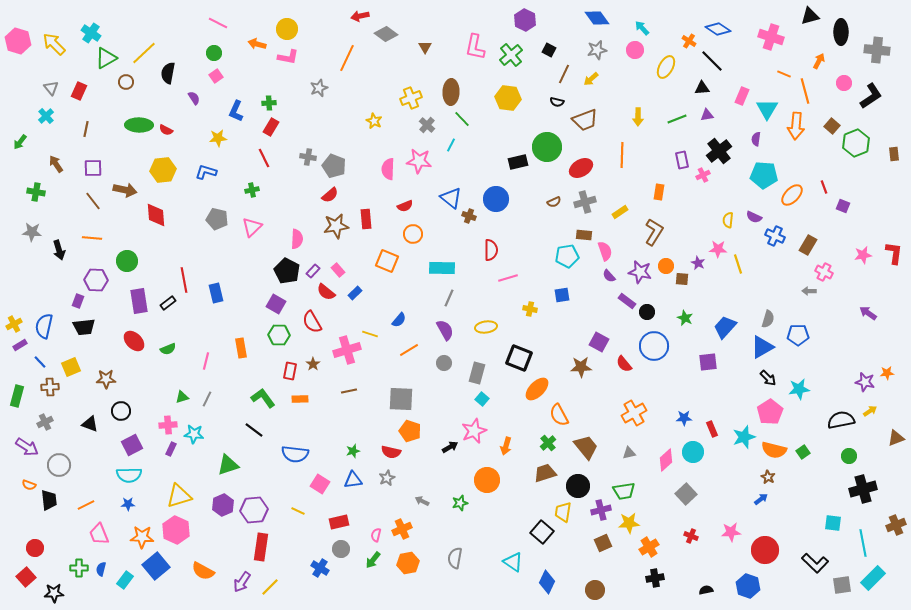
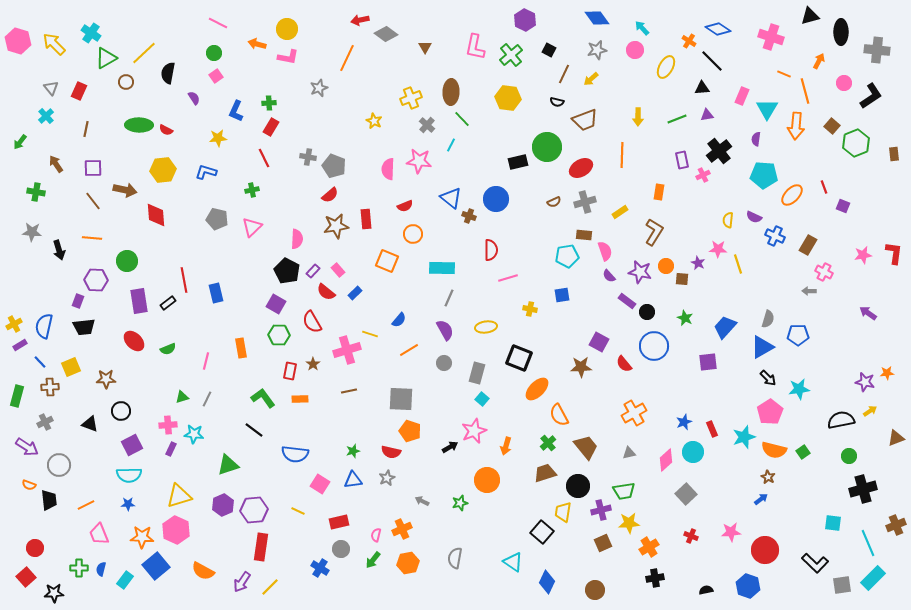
red arrow at (360, 16): moved 4 px down
blue star at (684, 418): moved 4 px down; rotated 21 degrees counterclockwise
cyan line at (863, 543): moved 5 px right; rotated 12 degrees counterclockwise
